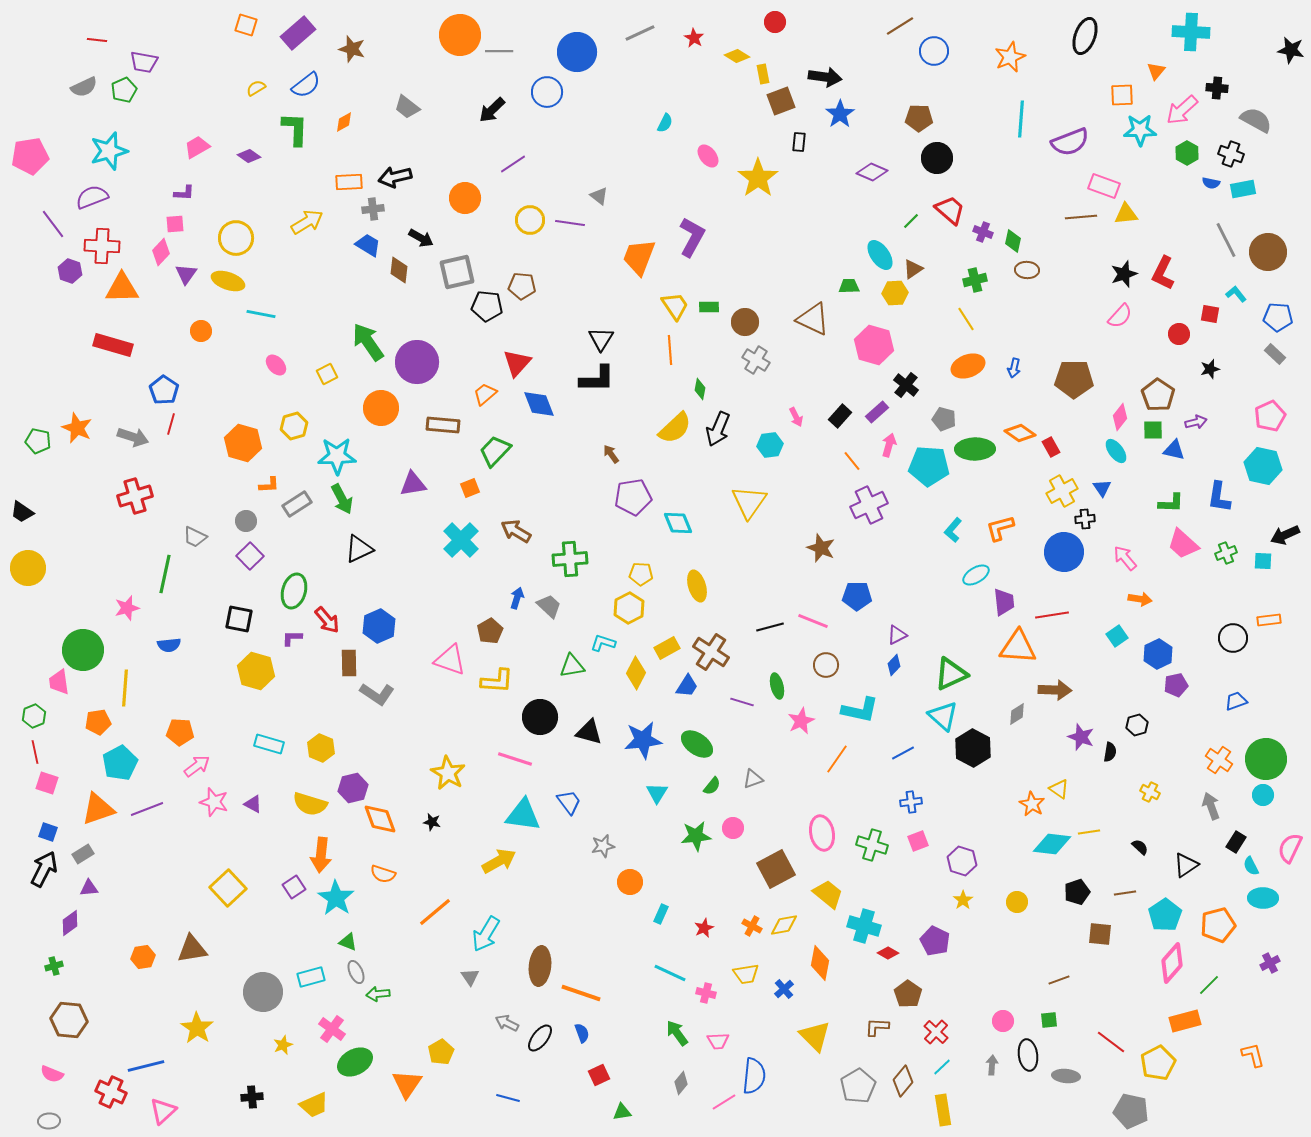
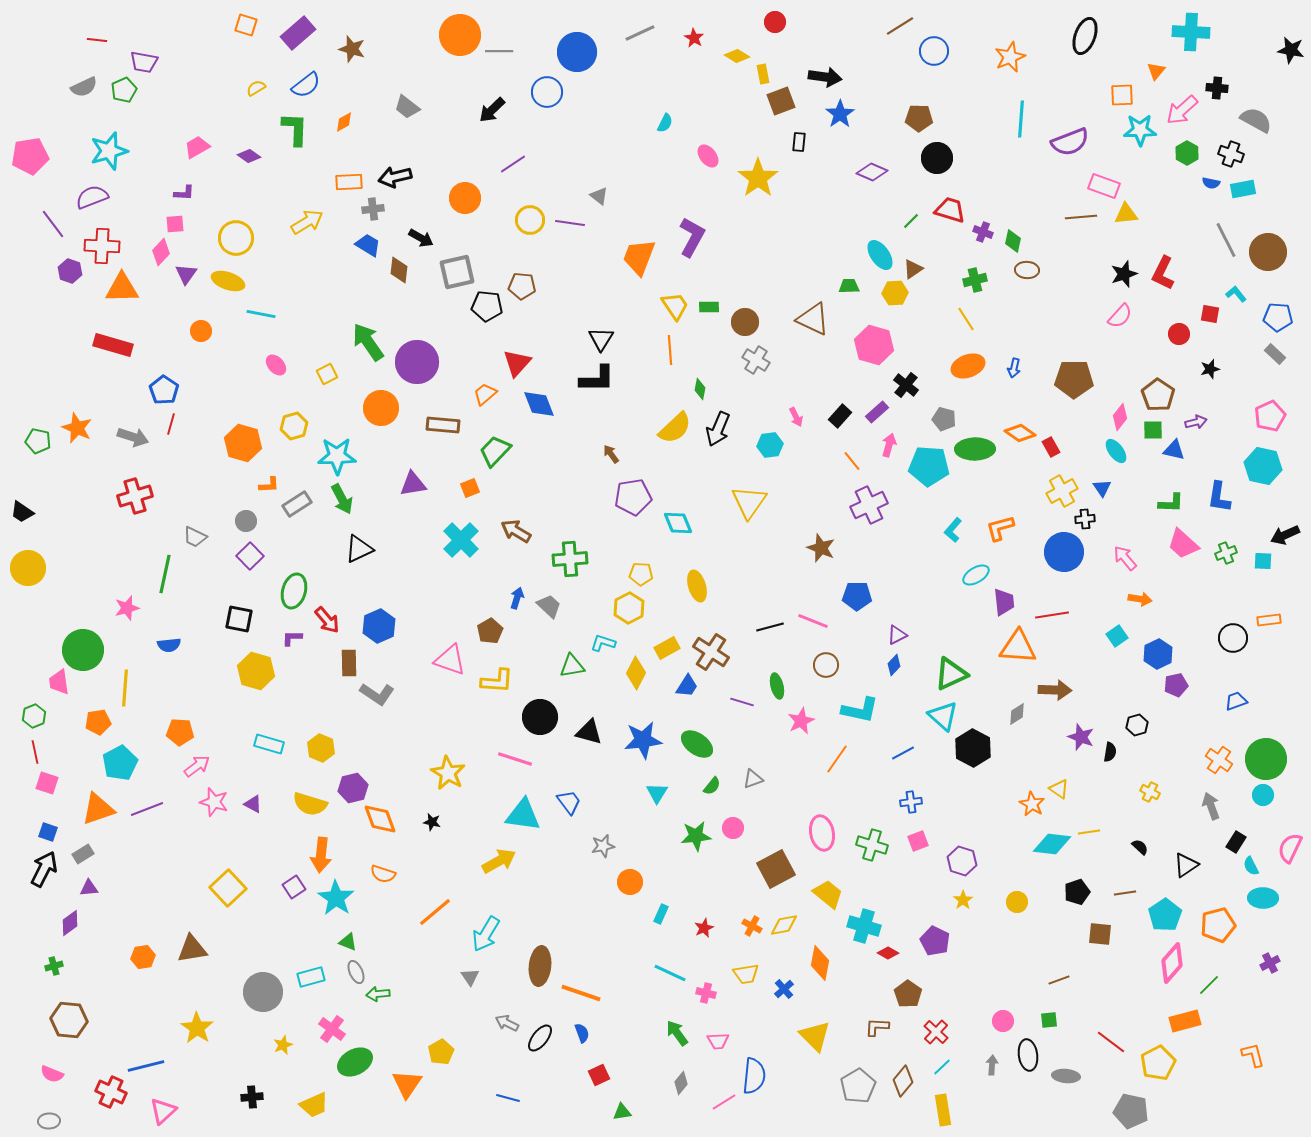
red trapezoid at (950, 210): rotated 24 degrees counterclockwise
